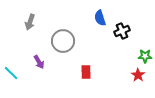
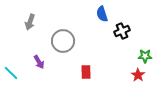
blue semicircle: moved 2 px right, 4 px up
